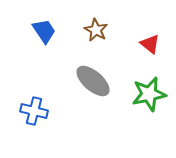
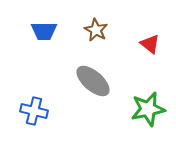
blue trapezoid: rotated 124 degrees clockwise
green star: moved 1 px left, 15 px down
